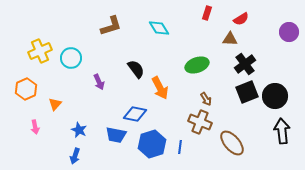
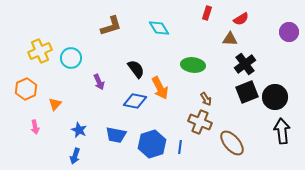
green ellipse: moved 4 px left; rotated 25 degrees clockwise
black circle: moved 1 px down
blue diamond: moved 13 px up
